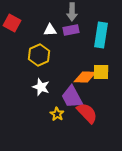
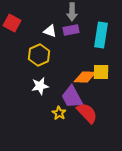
white triangle: moved 1 px down; rotated 24 degrees clockwise
white star: moved 1 px left, 1 px up; rotated 30 degrees counterclockwise
yellow star: moved 2 px right, 1 px up
